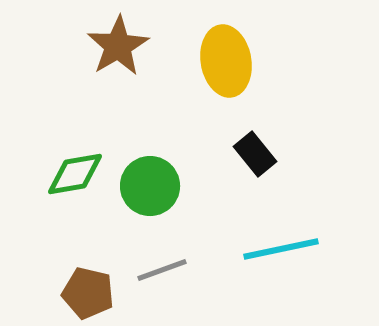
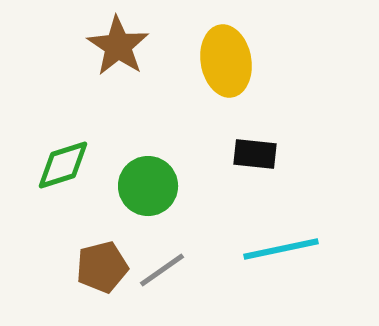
brown star: rotated 8 degrees counterclockwise
black rectangle: rotated 45 degrees counterclockwise
green diamond: moved 12 px left, 9 px up; rotated 8 degrees counterclockwise
green circle: moved 2 px left
gray line: rotated 15 degrees counterclockwise
brown pentagon: moved 14 px right, 26 px up; rotated 27 degrees counterclockwise
